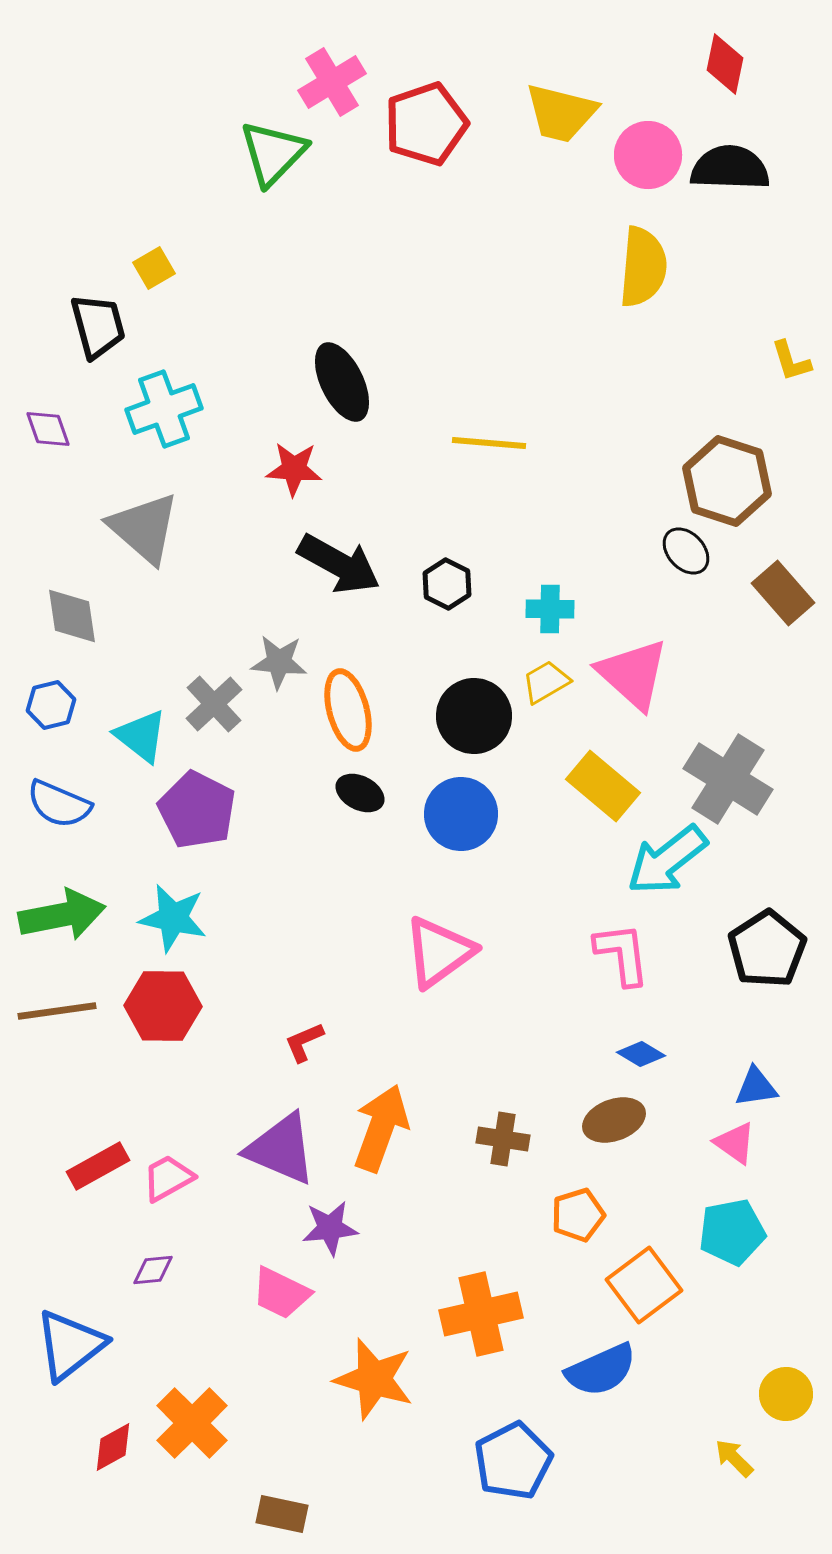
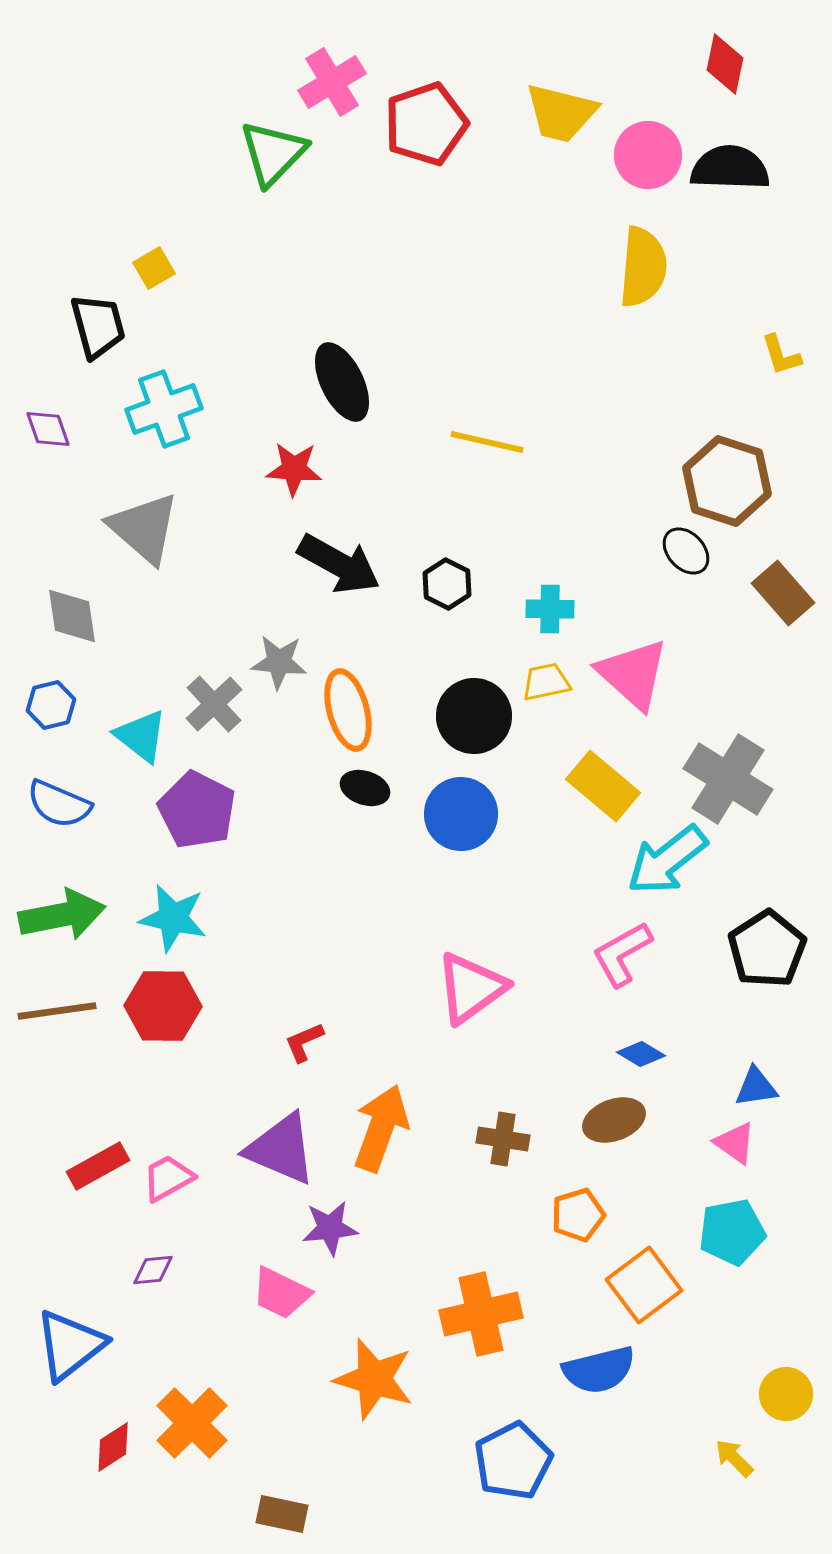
yellow L-shape at (791, 361): moved 10 px left, 6 px up
yellow line at (489, 443): moved 2 px left, 1 px up; rotated 8 degrees clockwise
yellow trapezoid at (546, 682): rotated 18 degrees clockwise
black ellipse at (360, 793): moved 5 px right, 5 px up; rotated 9 degrees counterclockwise
pink triangle at (439, 952): moved 32 px right, 36 px down
pink L-shape at (622, 954): rotated 112 degrees counterclockwise
blue semicircle at (601, 1370): moved 2 px left; rotated 10 degrees clockwise
red diamond at (113, 1447): rotated 4 degrees counterclockwise
